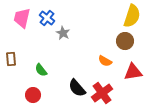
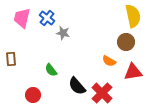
yellow semicircle: moved 1 px right; rotated 30 degrees counterclockwise
gray star: rotated 16 degrees counterclockwise
brown circle: moved 1 px right, 1 px down
orange semicircle: moved 4 px right
green semicircle: moved 10 px right
black semicircle: moved 2 px up
red cross: rotated 10 degrees counterclockwise
